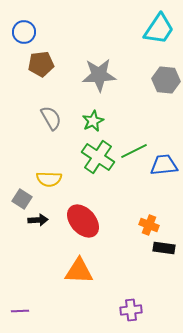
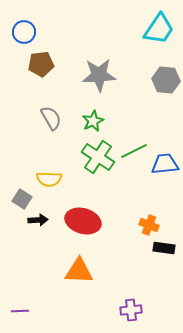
blue trapezoid: moved 1 px right, 1 px up
red ellipse: rotated 32 degrees counterclockwise
